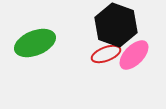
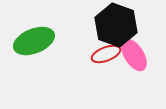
green ellipse: moved 1 px left, 2 px up
pink ellipse: rotated 76 degrees counterclockwise
